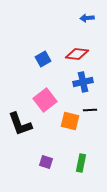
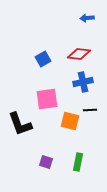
red diamond: moved 2 px right
pink square: moved 2 px right, 1 px up; rotated 30 degrees clockwise
green rectangle: moved 3 px left, 1 px up
